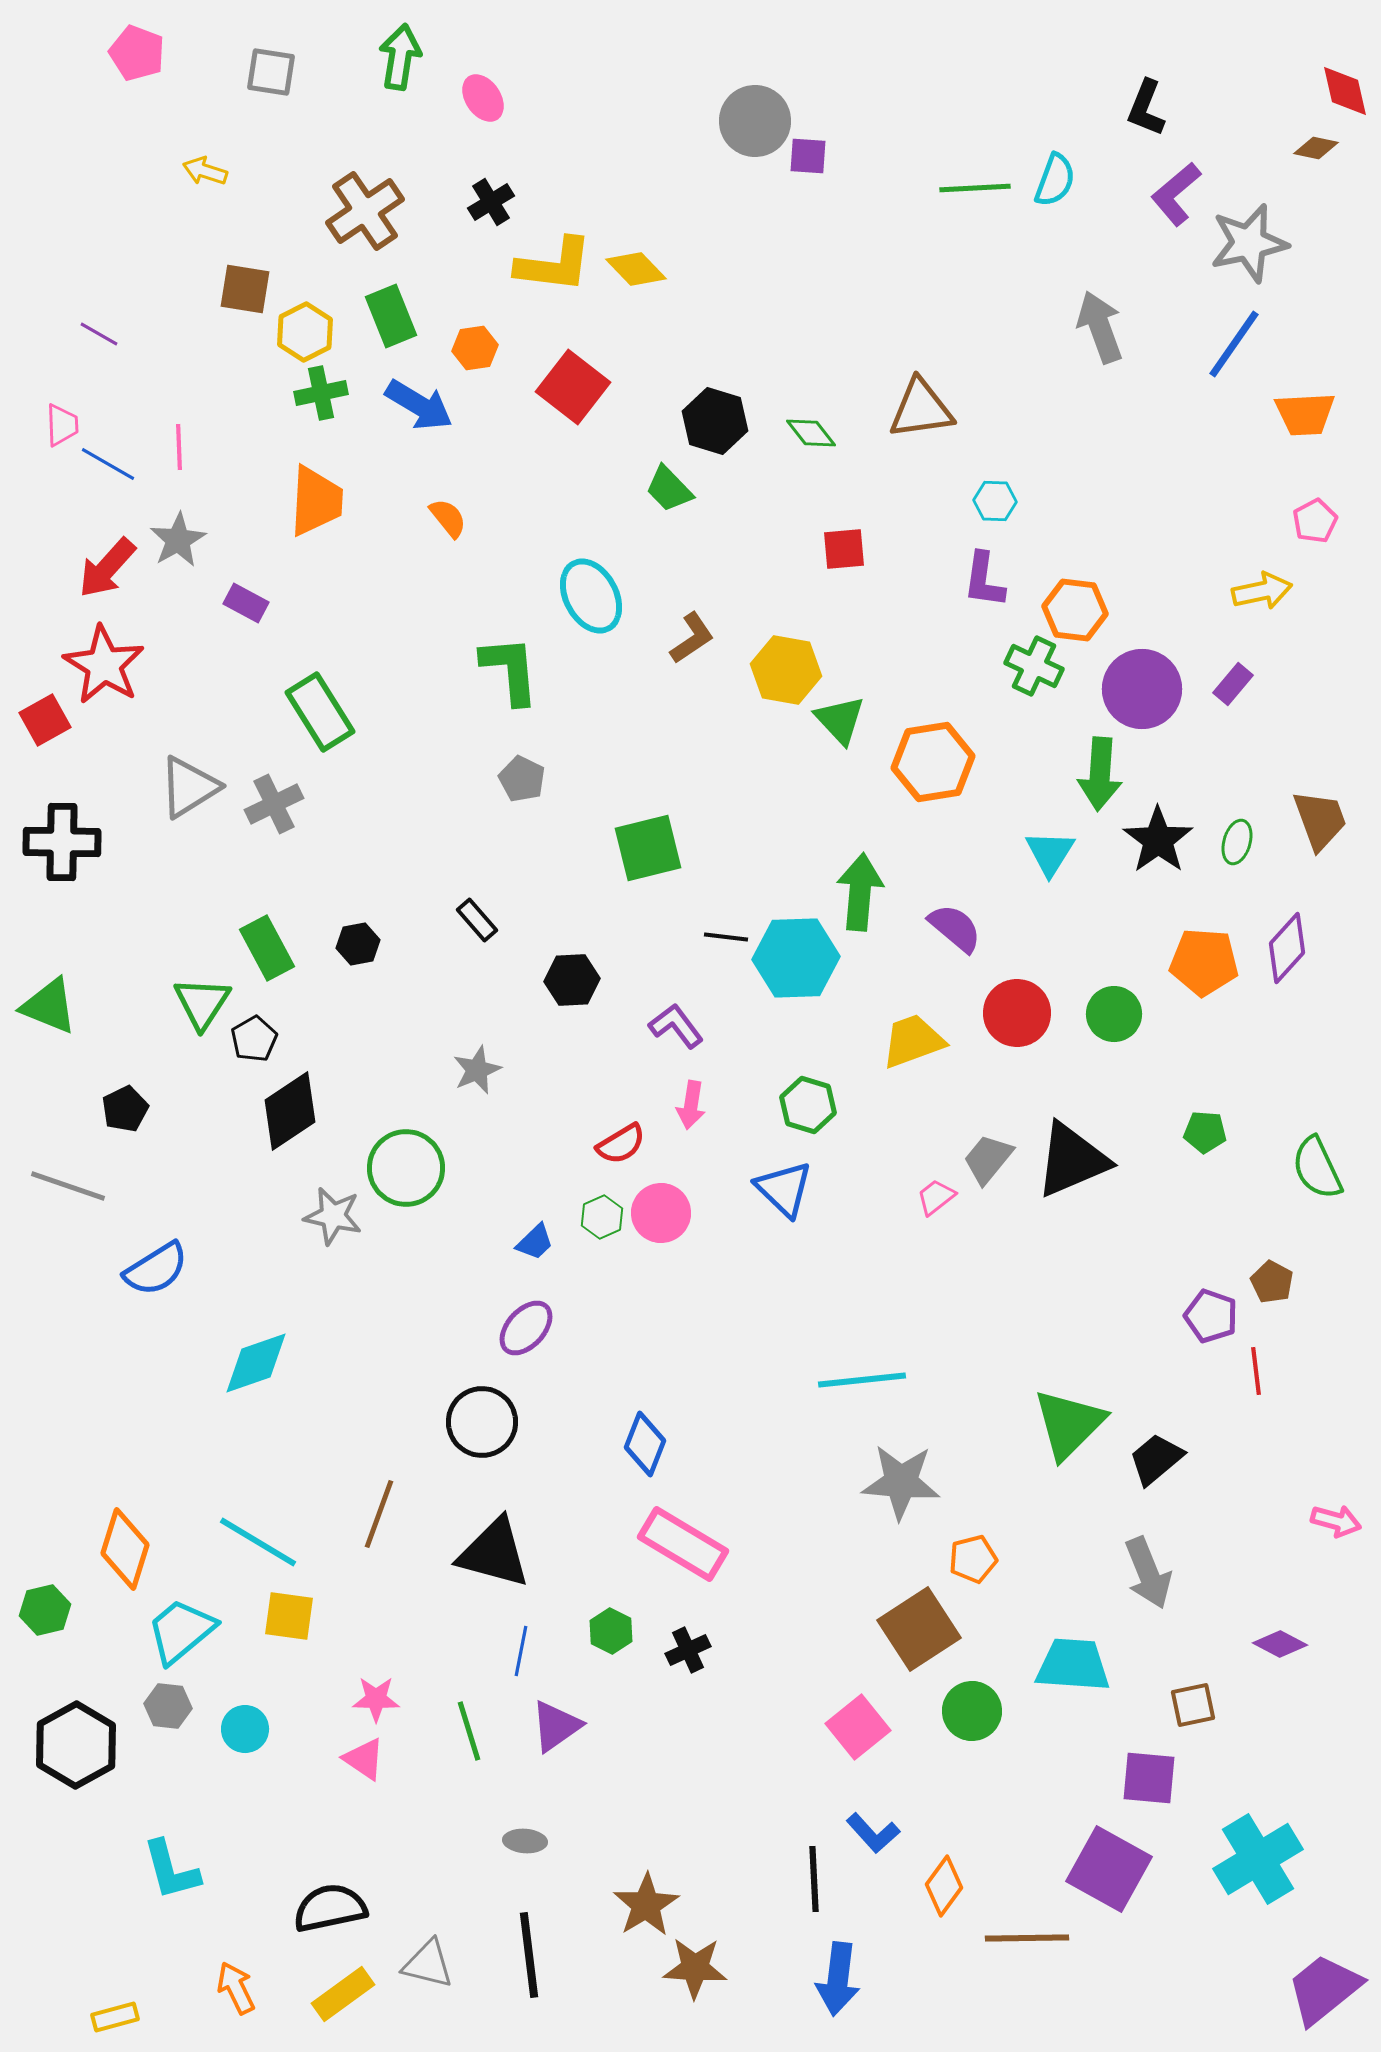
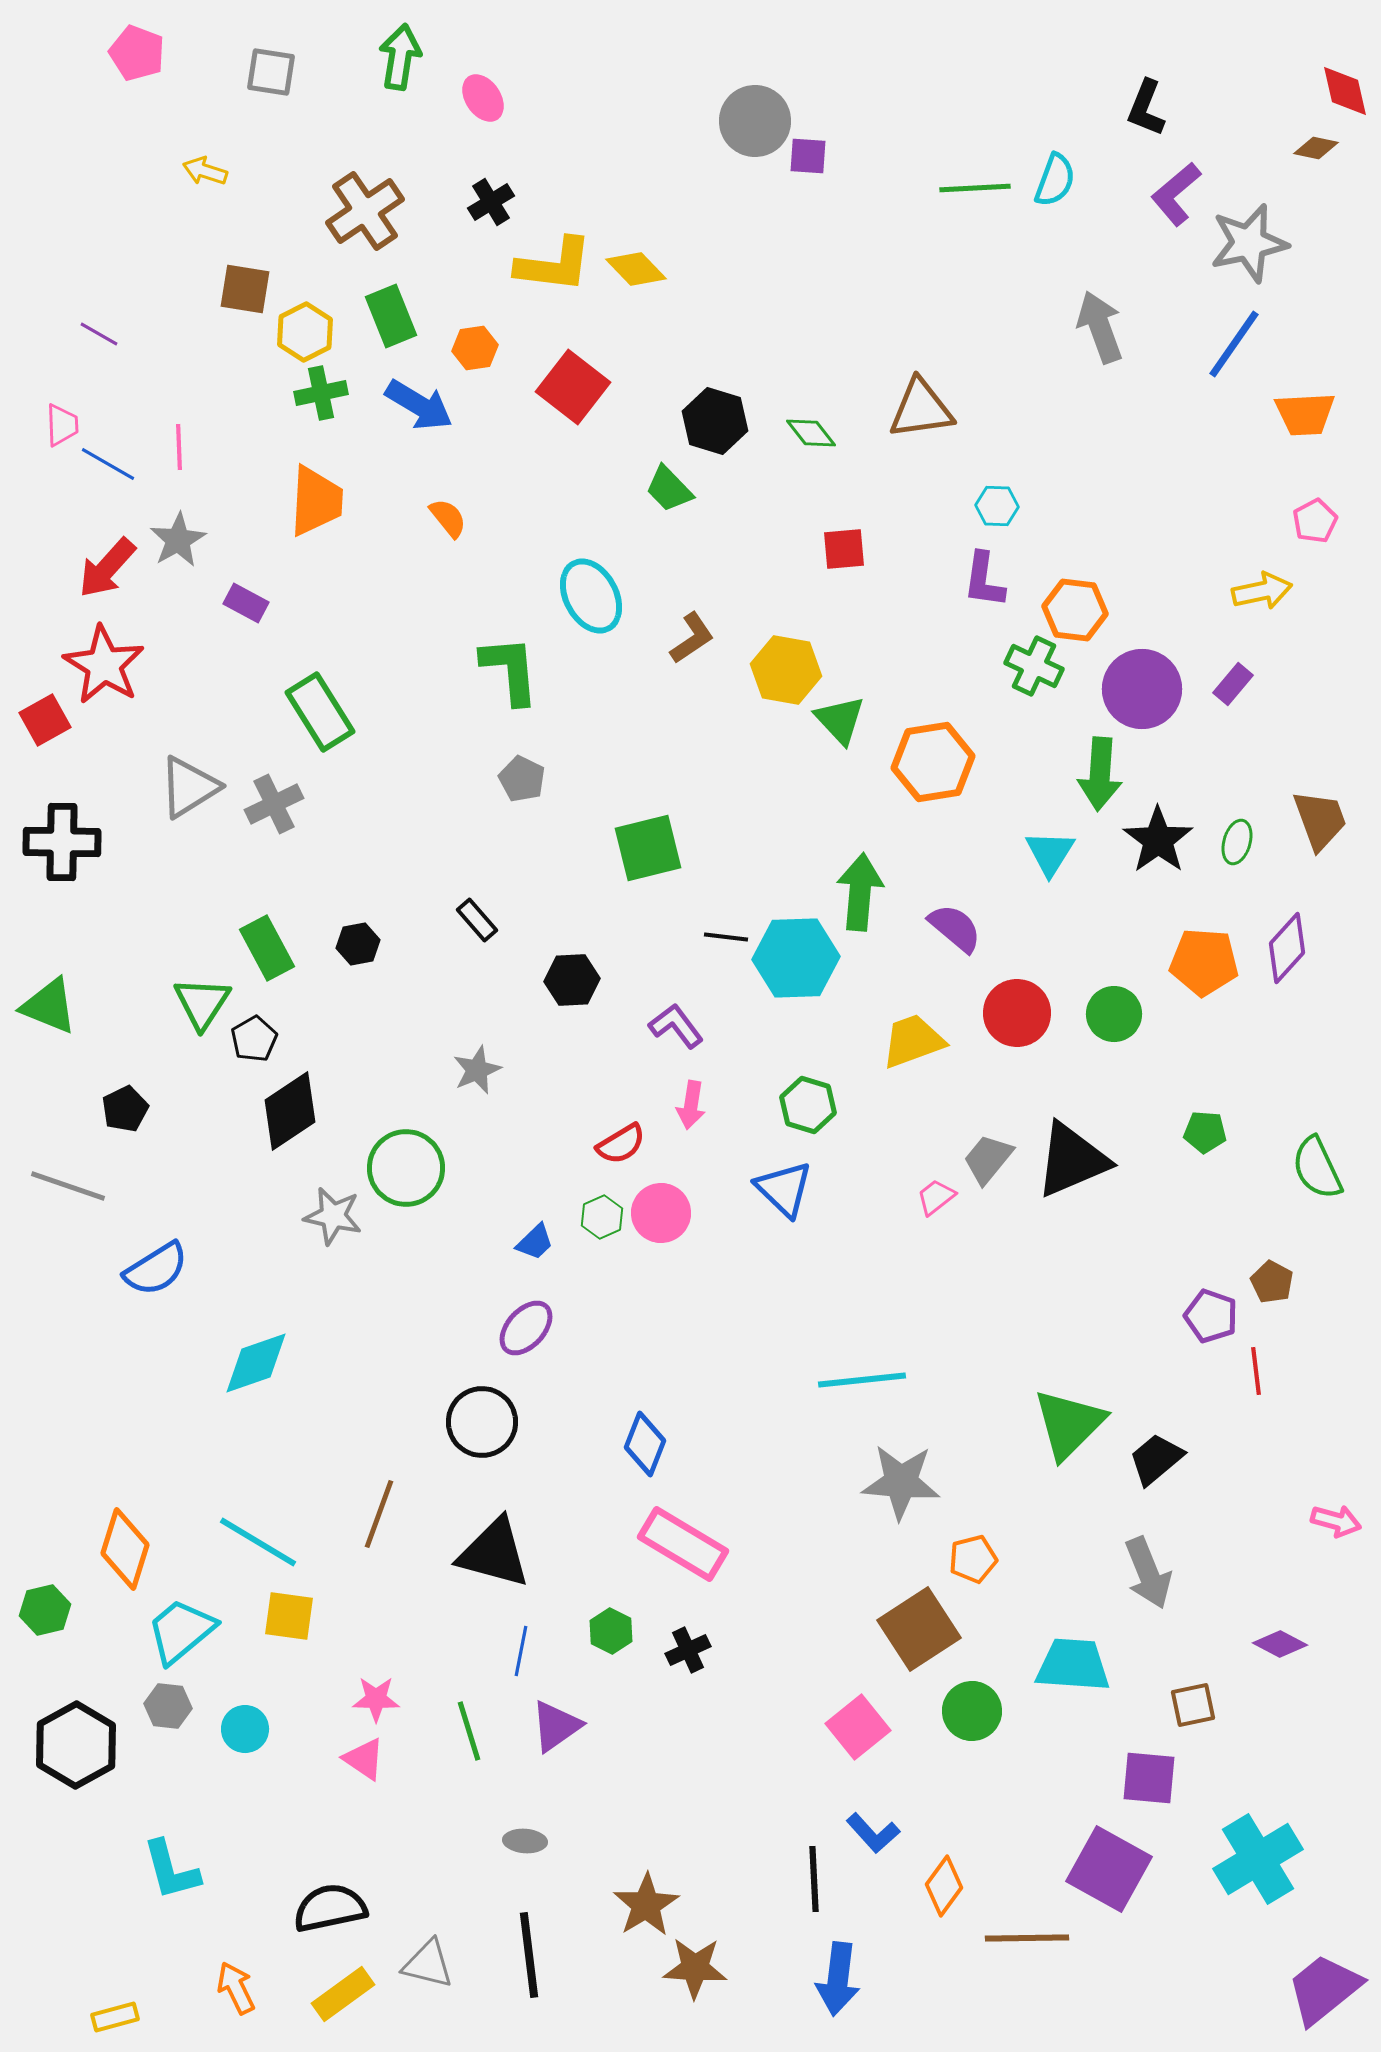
cyan hexagon at (995, 501): moved 2 px right, 5 px down
